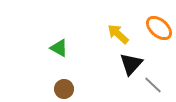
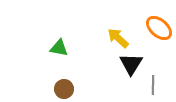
yellow arrow: moved 4 px down
green triangle: rotated 18 degrees counterclockwise
black triangle: rotated 10 degrees counterclockwise
gray line: rotated 48 degrees clockwise
